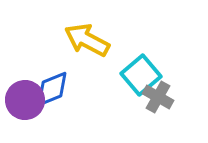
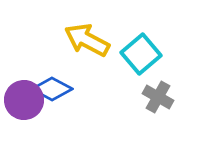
cyan square: moved 21 px up
blue diamond: rotated 51 degrees clockwise
purple circle: moved 1 px left
